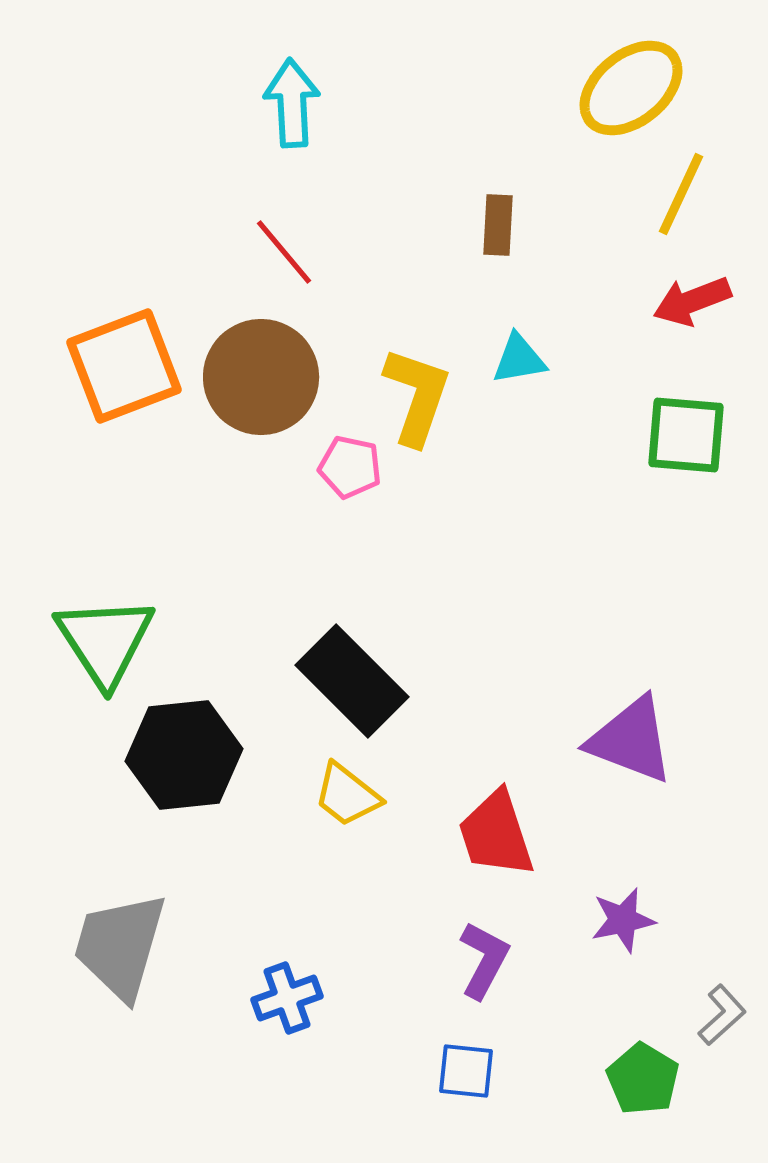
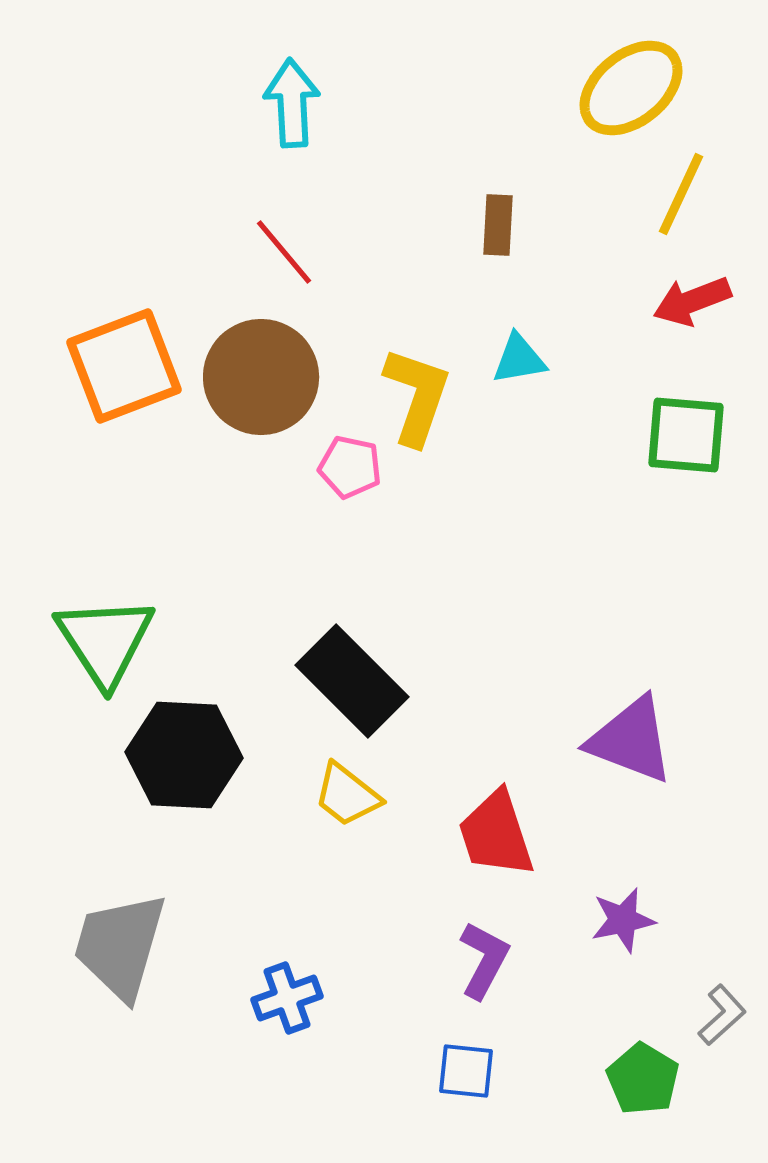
black hexagon: rotated 9 degrees clockwise
